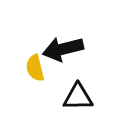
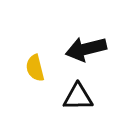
black arrow: moved 23 px right
